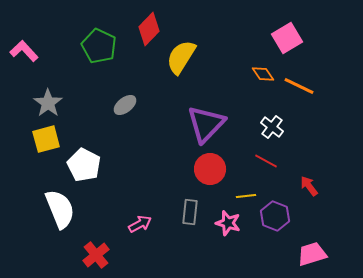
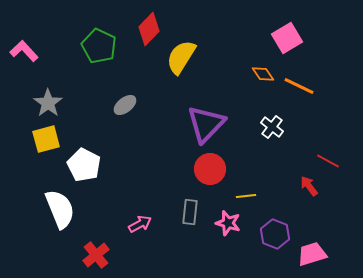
red line: moved 62 px right
purple hexagon: moved 18 px down
